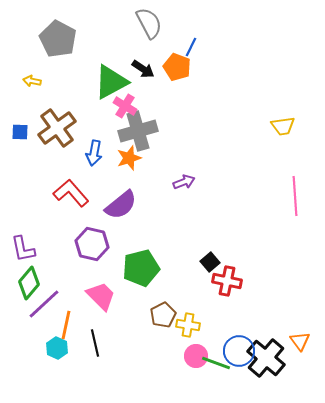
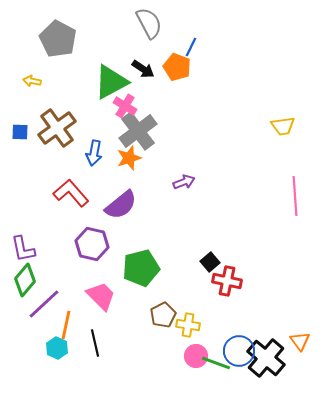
gray cross: rotated 21 degrees counterclockwise
green diamond: moved 4 px left, 3 px up
